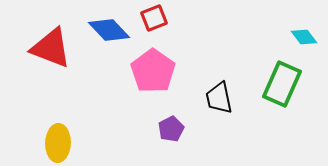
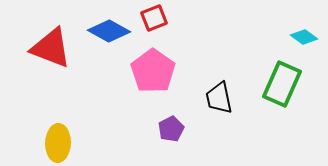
blue diamond: moved 1 px down; rotated 18 degrees counterclockwise
cyan diamond: rotated 16 degrees counterclockwise
